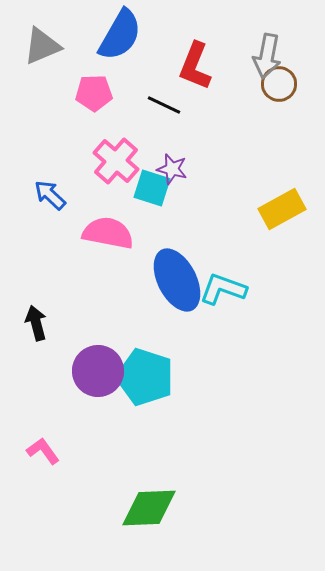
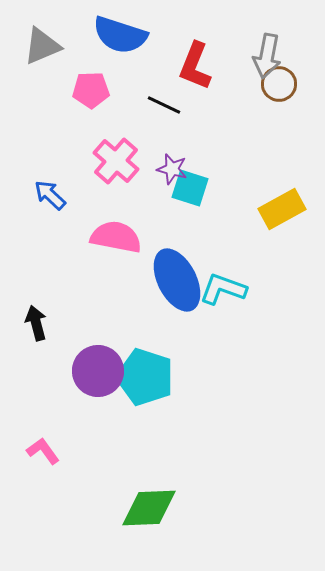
blue semicircle: rotated 78 degrees clockwise
pink pentagon: moved 3 px left, 3 px up
cyan square: moved 38 px right
pink semicircle: moved 8 px right, 4 px down
